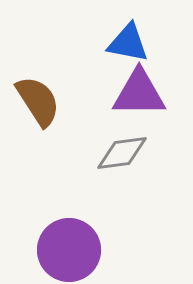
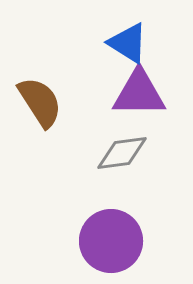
blue triangle: rotated 21 degrees clockwise
brown semicircle: moved 2 px right, 1 px down
purple circle: moved 42 px right, 9 px up
